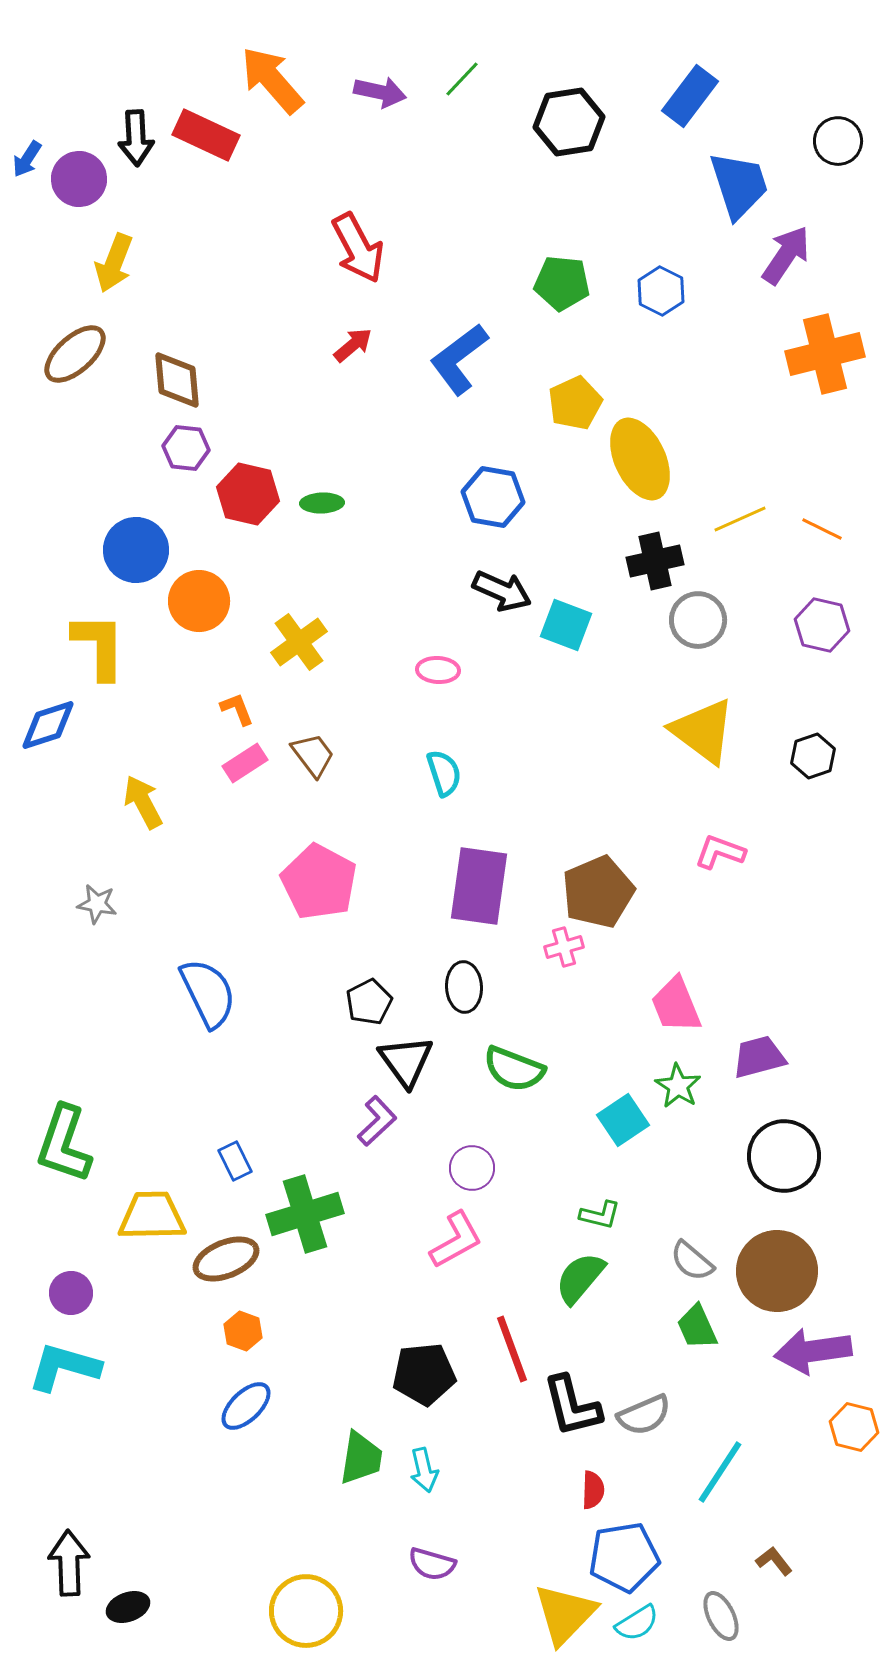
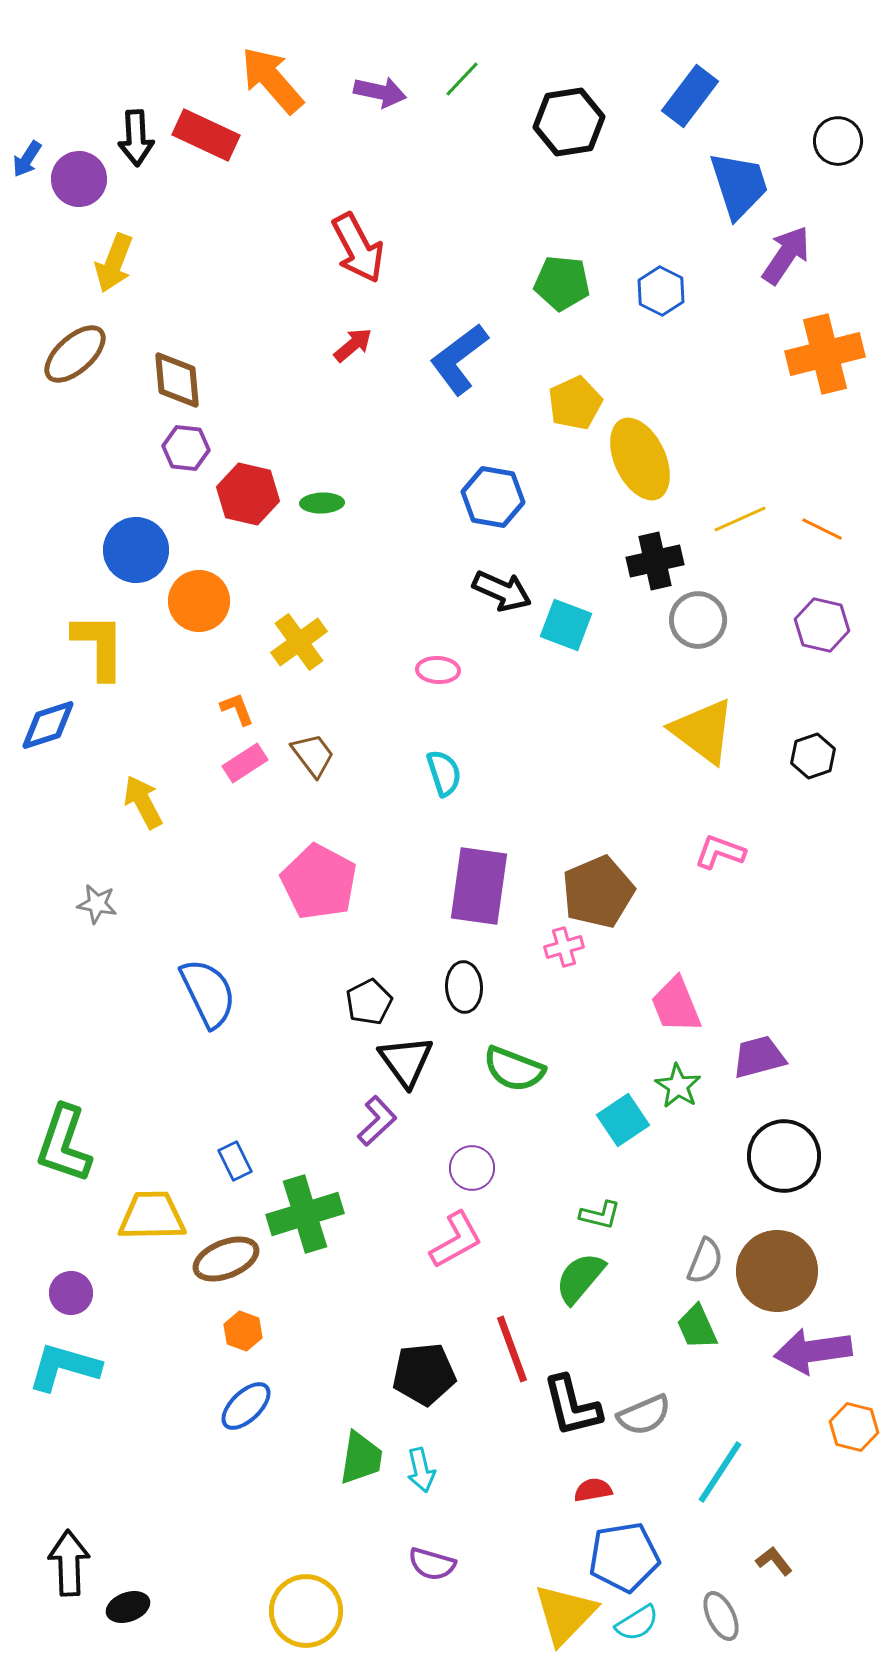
gray semicircle at (692, 1261): moved 13 px right; rotated 108 degrees counterclockwise
cyan arrow at (424, 1470): moved 3 px left
red semicircle at (593, 1490): rotated 102 degrees counterclockwise
